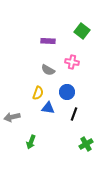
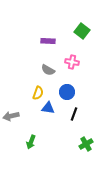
gray arrow: moved 1 px left, 1 px up
